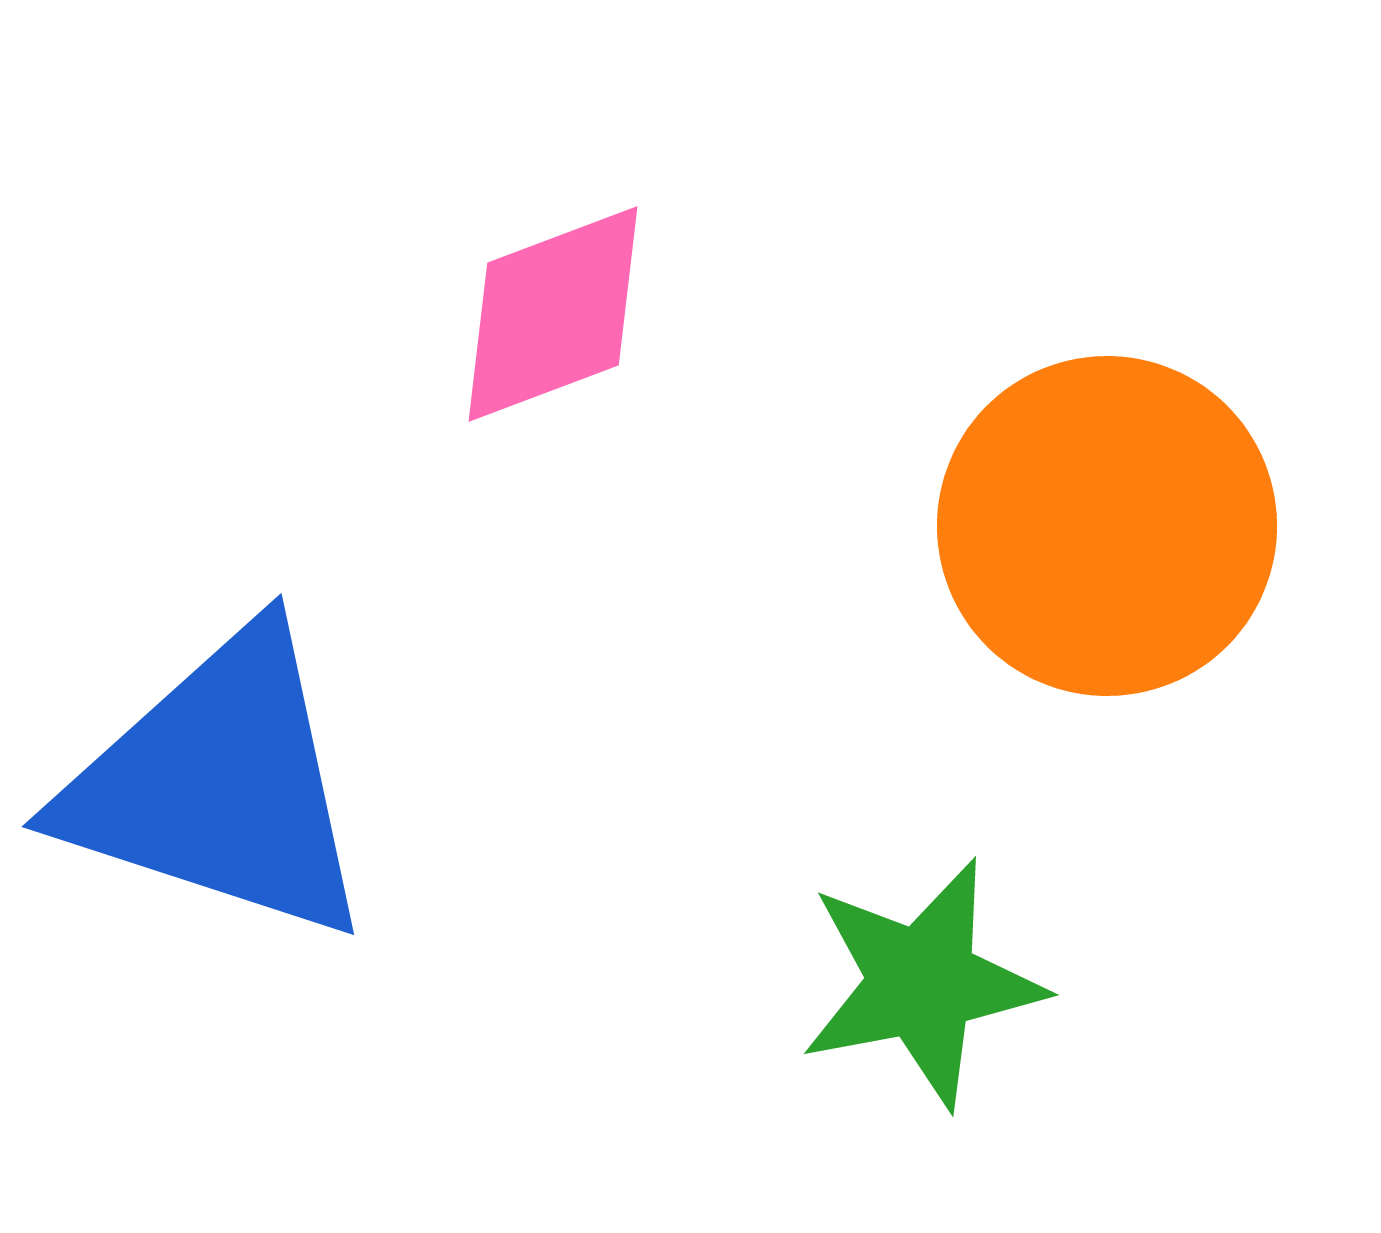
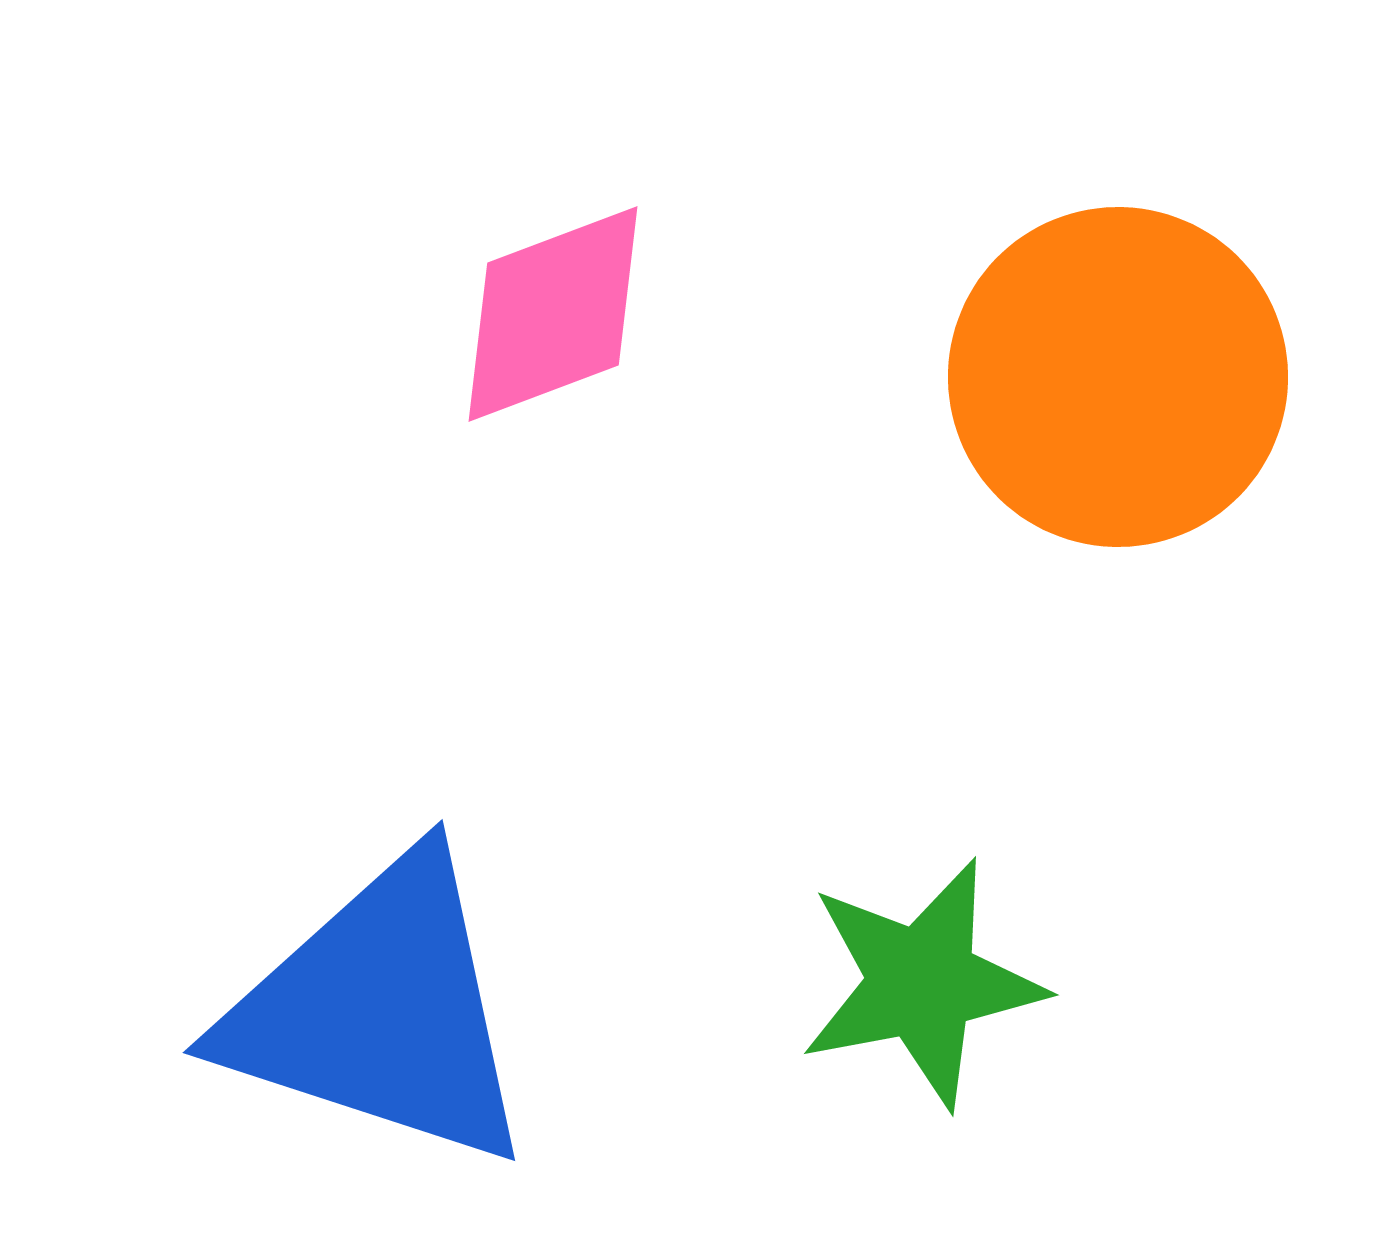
orange circle: moved 11 px right, 149 px up
blue triangle: moved 161 px right, 226 px down
